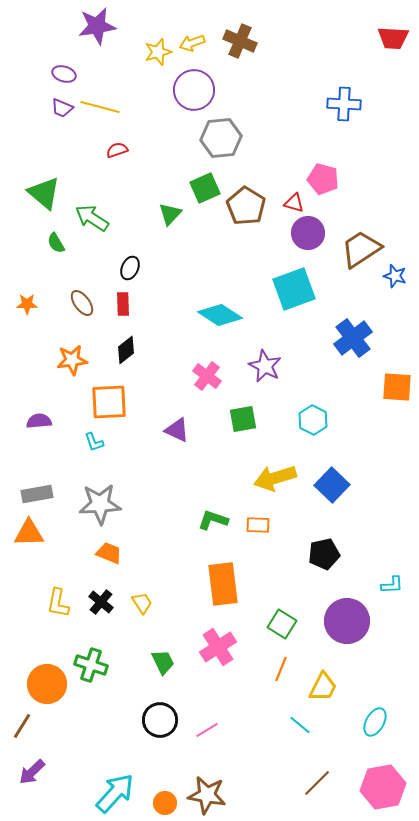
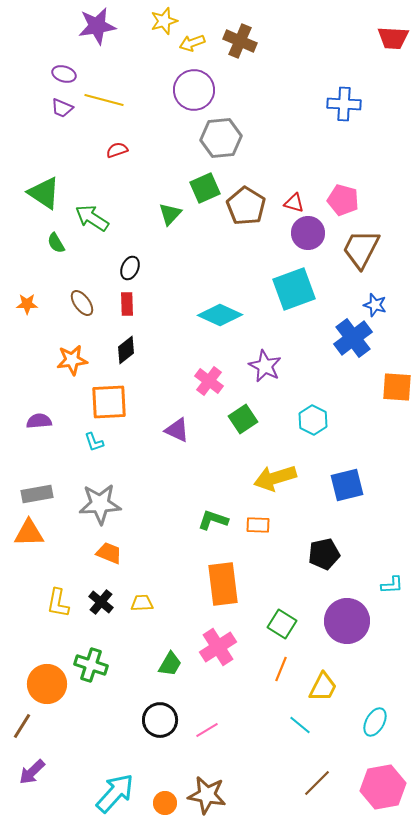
yellow star at (158, 52): moved 6 px right, 31 px up
yellow line at (100, 107): moved 4 px right, 7 px up
pink pentagon at (323, 179): moved 20 px right, 21 px down
green triangle at (44, 193): rotated 6 degrees counterclockwise
brown trapezoid at (361, 249): rotated 30 degrees counterclockwise
blue star at (395, 276): moved 20 px left, 29 px down
red rectangle at (123, 304): moved 4 px right
cyan diamond at (220, 315): rotated 9 degrees counterclockwise
pink cross at (207, 376): moved 2 px right, 5 px down
green square at (243, 419): rotated 24 degrees counterclockwise
blue square at (332, 485): moved 15 px right; rotated 32 degrees clockwise
yellow trapezoid at (142, 603): rotated 60 degrees counterclockwise
green trapezoid at (163, 662): moved 7 px right, 2 px down; rotated 56 degrees clockwise
